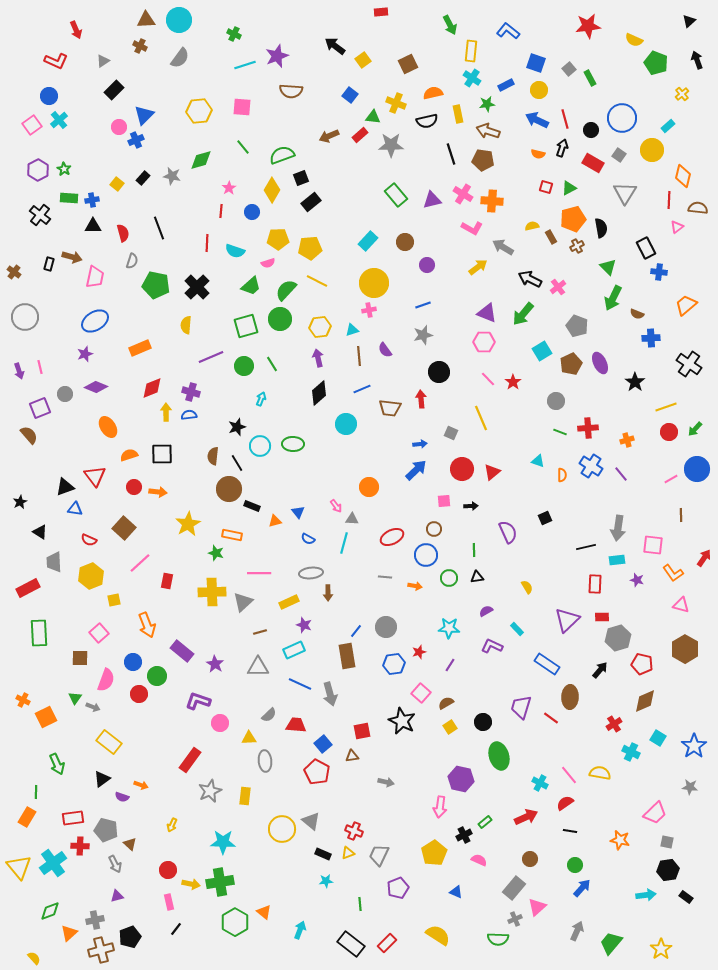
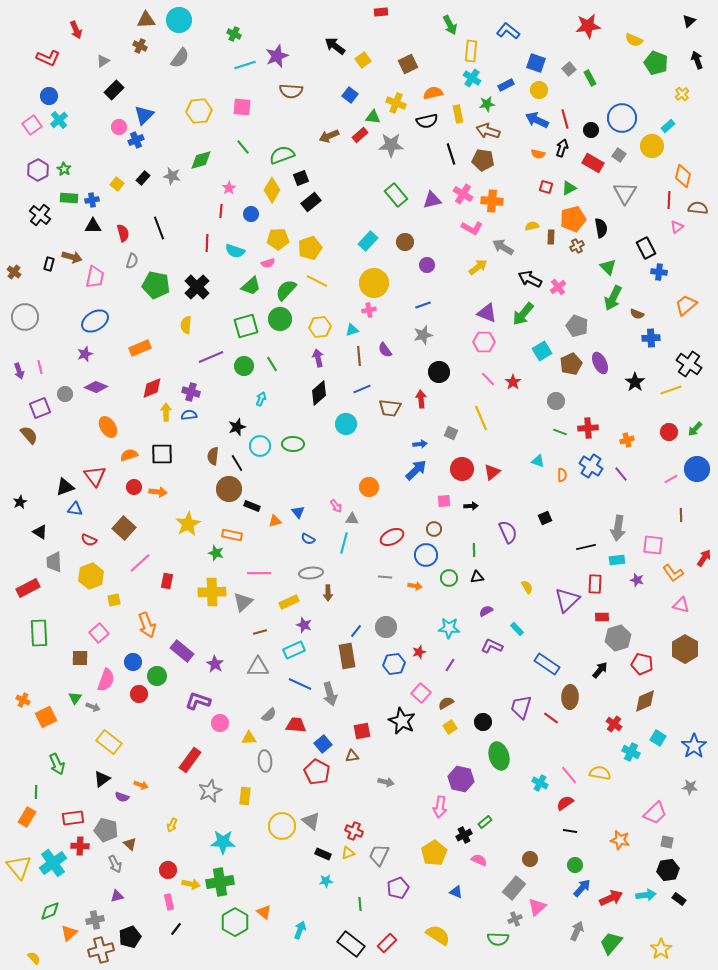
red L-shape at (56, 61): moved 8 px left, 3 px up
yellow circle at (652, 150): moved 4 px up
blue circle at (252, 212): moved 1 px left, 2 px down
brown rectangle at (551, 237): rotated 32 degrees clockwise
yellow pentagon at (310, 248): rotated 15 degrees counterclockwise
yellow line at (666, 407): moved 5 px right, 17 px up
purple triangle at (567, 620): moved 20 px up
red cross at (614, 724): rotated 21 degrees counterclockwise
red arrow at (526, 817): moved 85 px right, 81 px down
yellow circle at (282, 829): moved 3 px up
black rectangle at (686, 897): moved 7 px left, 2 px down
